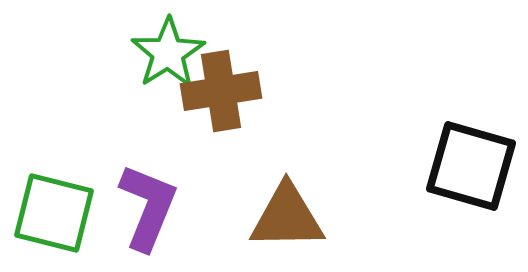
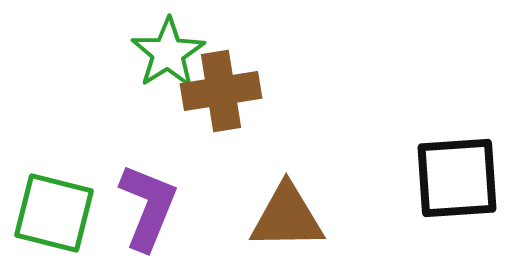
black square: moved 14 px left, 12 px down; rotated 20 degrees counterclockwise
